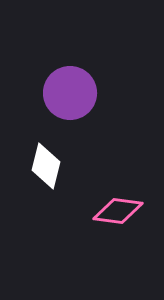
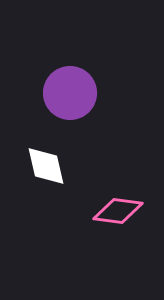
white diamond: rotated 27 degrees counterclockwise
